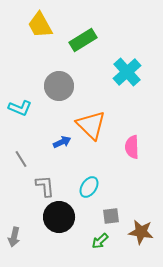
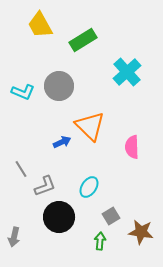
cyan L-shape: moved 3 px right, 16 px up
orange triangle: moved 1 px left, 1 px down
gray line: moved 10 px down
gray L-shape: rotated 75 degrees clockwise
gray square: rotated 24 degrees counterclockwise
green arrow: rotated 138 degrees clockwise
